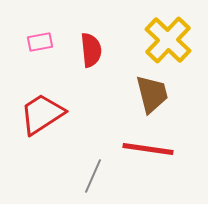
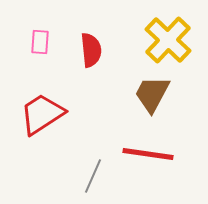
pink rectangle: rotated 75 degrees counterclockwise
brown trapezoid: rotated 138 degrees counterclockwise
red line: moved 5 px down
